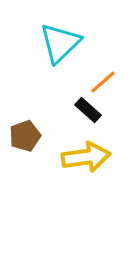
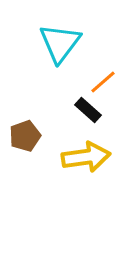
cyan triangle: rotated 9 degrees counterclockwise
